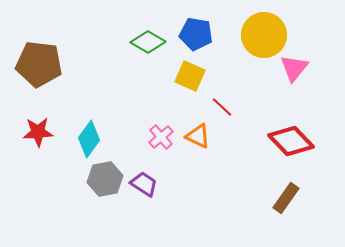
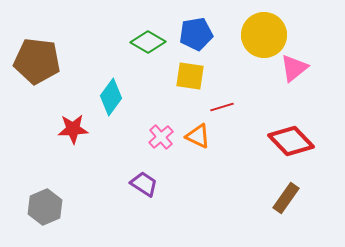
blue pentagon: rotated 20 degrees counterclockwise
brown pentagon: moved 2 px left, 3 px up
pink triangle: rotated 12 degrees clockwise
yellow square: rotated 16 degrees counterclockwise
red line: rotated 60 degrees counterclockwise
red star: moved 35 px right, 3 px up
cyan diamond: moved 22 px right, 42 px up
gray hexagon: moved 60 px left, 28 px down; rotated 12 degrees counterclockwise
